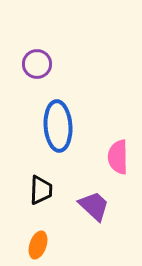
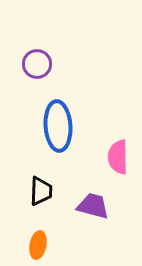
black trapezoid: moved 1 px down
purple trapezoid: moved 1 px left; rotated 28 degrees counterclockwise
orange ellipse: rotated 8 degrees counterclockwise
